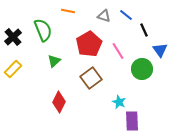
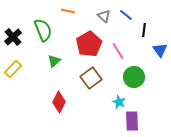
gray triangle: rotated 24 degrees clockwise
black line: rotated 32 degrees clockwise
green circle: moved 8 px left, 8 px down
